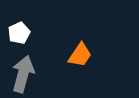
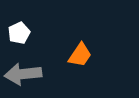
gray arrow: rotated 111 degrees counterclockwise
